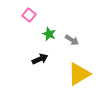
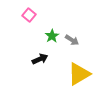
green star: moved 3 px right, 2 px down; rotated 16 degrees clockwise
